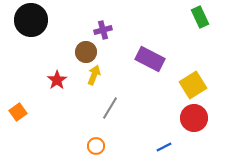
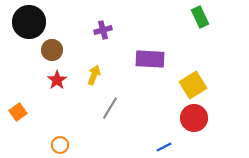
black circle: moved 2 px left, 2 px down
brown circle: moved 34 px left, 2 px up
purple rectangle: rotated 24 degrees counterclockwise
orange circle: moved 36 px left, 1 px up
